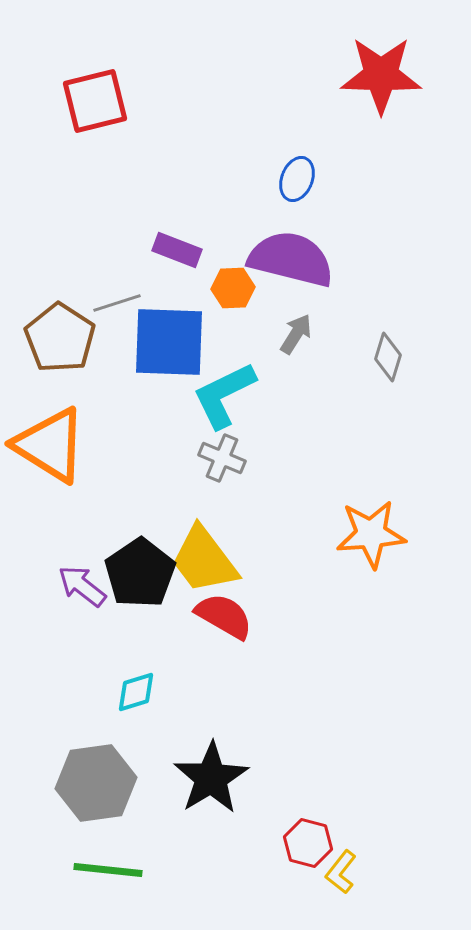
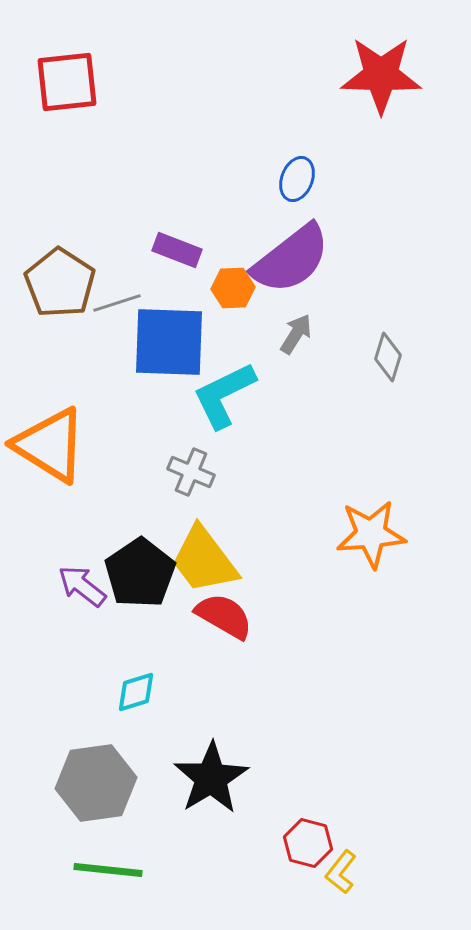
red square: moved 28 px left, 19 px up; rotated 8 degrees clockwise
purple semicircle: rotated 128 degrees clockwise
brown pentagon: moved 55 px up
gray cross: moved 31 px left, 14 px down
